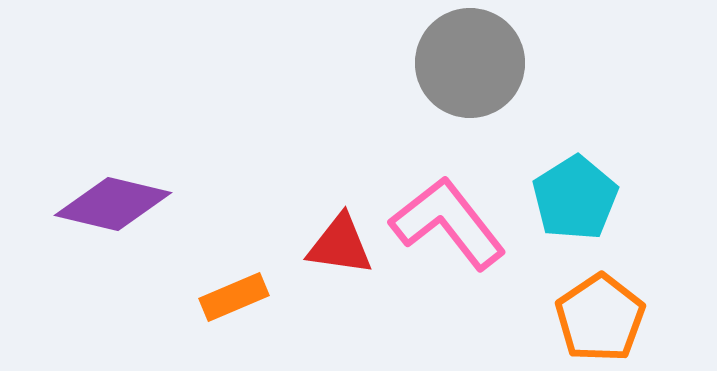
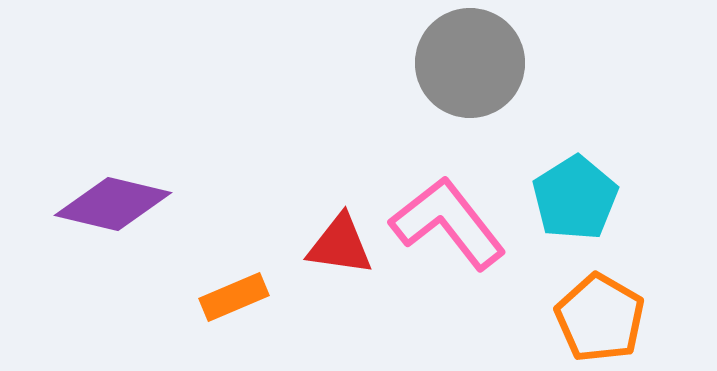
orange pentagon: rotated 8 degrees counterclockwise
